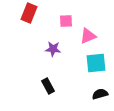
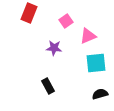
pink square: rotated 32 degrees counterclockwise
purple star: moved 1 px right, 1 px up
